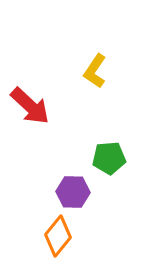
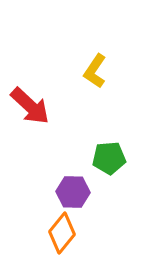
orange diamond: moved 4 px right, 3 px up
